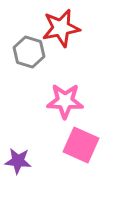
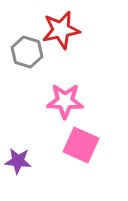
red star: moved 2 px down
gray hexagon: moved 2 px left
